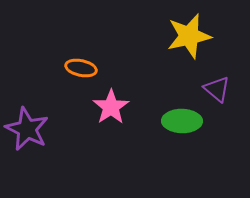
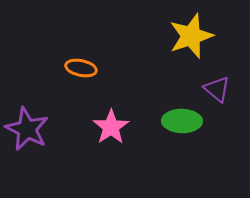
yellow star: moved 2 px right; rotated 6 degrees counterclockwise
pink star: moved 20 px down
